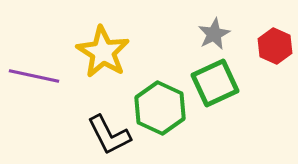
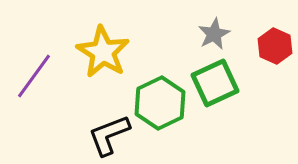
purple line: rotated 66 degrees counterclockwise
green hexagon: moved 5 px up; rotated 9 degrees clockwise
black L-shape: rotated 96 degrees clockwise
